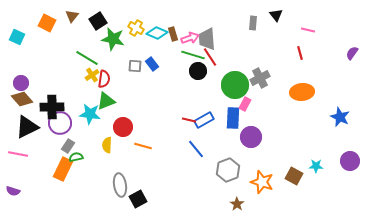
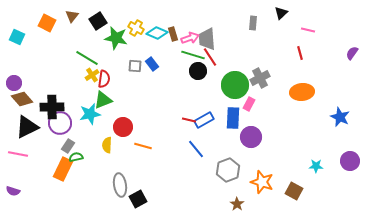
black triangle at (276, 15): moved 5 px right, 2 px up; rotated 24 degrees clockwise
green star at (113, 39): moved 3 px right, 1 px up
purple circle at (21, 83): moved 7 px left
green triangle at (106, 101): moved 3 px left, 1 px up
pink rectangle at (245, 104): moved 4 px right
cyan star at (90, 114): rotated 20 degrees counterclockwise
brown square at (294, 176): moved 15 px down
